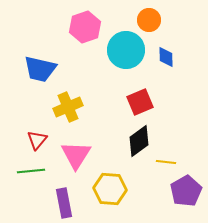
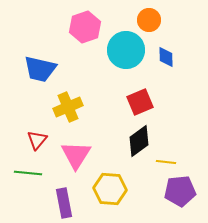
green line: moved 3 px left, 2 px down; rotated 12 degrees clockwise
purple pentagon: moved 6 px left; rotated 24 degrees clockwise
